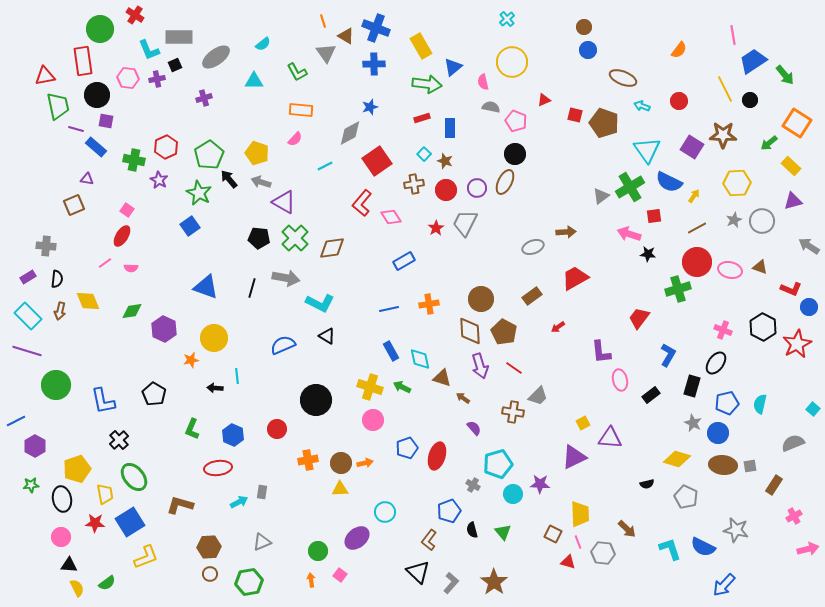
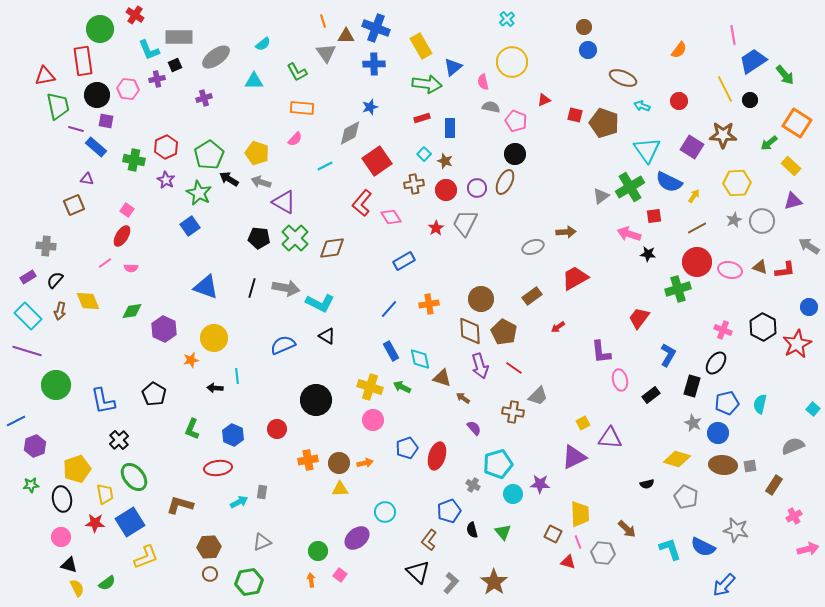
brown triangle at (346, 36): rotated 30 degrees counterclockwise
pink hexagon at (128, 78): moved 11 px down
orange rectangle at (301, 110): moved 1 px right, 2 px up
black arrow at (229, 179): rotated 18 degrees counterclockwise
purple star at (159, 180): moved 7 px right
gray arrow at (286, 278): moved 10 px down
black semicircle at (57, 279): moved 2 px left, 1 px down; rotated 144 degrees counterclockwise
red L-shape at (791, 289): moved 6 px left, 19 px up; rotated 30 degrees counterclockwise
blue line at (389, 309): rotated 36 degrees counterclockwise
gray semicircle at (793, 443): moved 3 px down
purple hexagon at (35, 446): rotated 10 degrees clockwise
brown circle at (341, 463): moved 2 px left
black triangle at (69, 565): rotated 12 degrees clockwise
